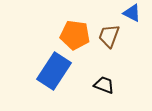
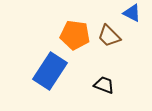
brown trapezoid: rotated 65 degrees counterclockwise
blue rectangle: moved 4 px left
